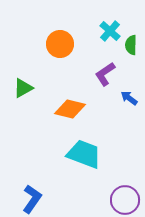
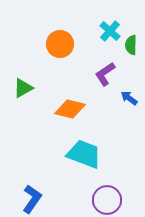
purple circle: moved 18 px left
